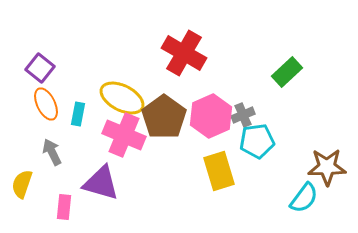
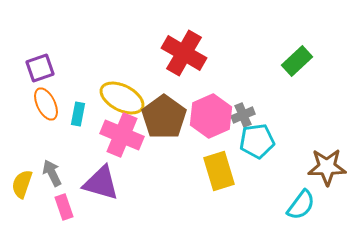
purple square: rotated 32 degrees clockwise
green rectangle: moved 10 px right, 11 px up
pink cross: moved 2 px left
gray arrow: moved 21 px down
cyan semicircle: moved 3 px left, 7 px down
pink rectangle: rotated 25 degrees counterclockwise
